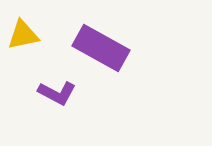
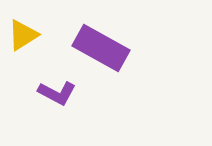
yellow triangle: rotated 20 degrees counterclockwise
